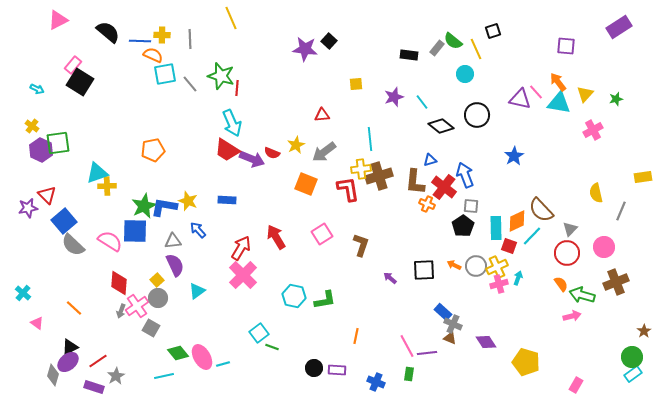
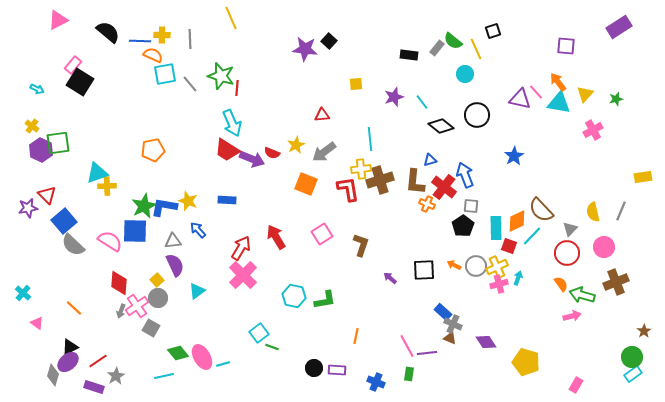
brown cross at (379, 176): moved 1 px right, 4 px down
yellow semicircle at (596, 193): moved 3 px left, 19 px down
